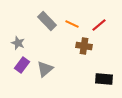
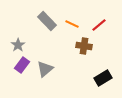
gray star: moved 2 px down; rotated 16 degrees clockwise
black rectangle: moved 1 px left, 1 px up; rotated 36 degrees counterclockwise
